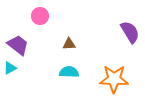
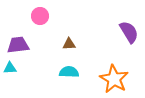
purple semicircle: moved 1 px left
purple trapezoid: rotated 45 degrees counterclockwise
cyan triangle: rotated 24 degrees clockwise
orange star: rotated 28 degrees clockwise
